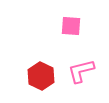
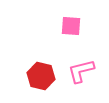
red hexagon: rotated 12 degrees counterclockwise
